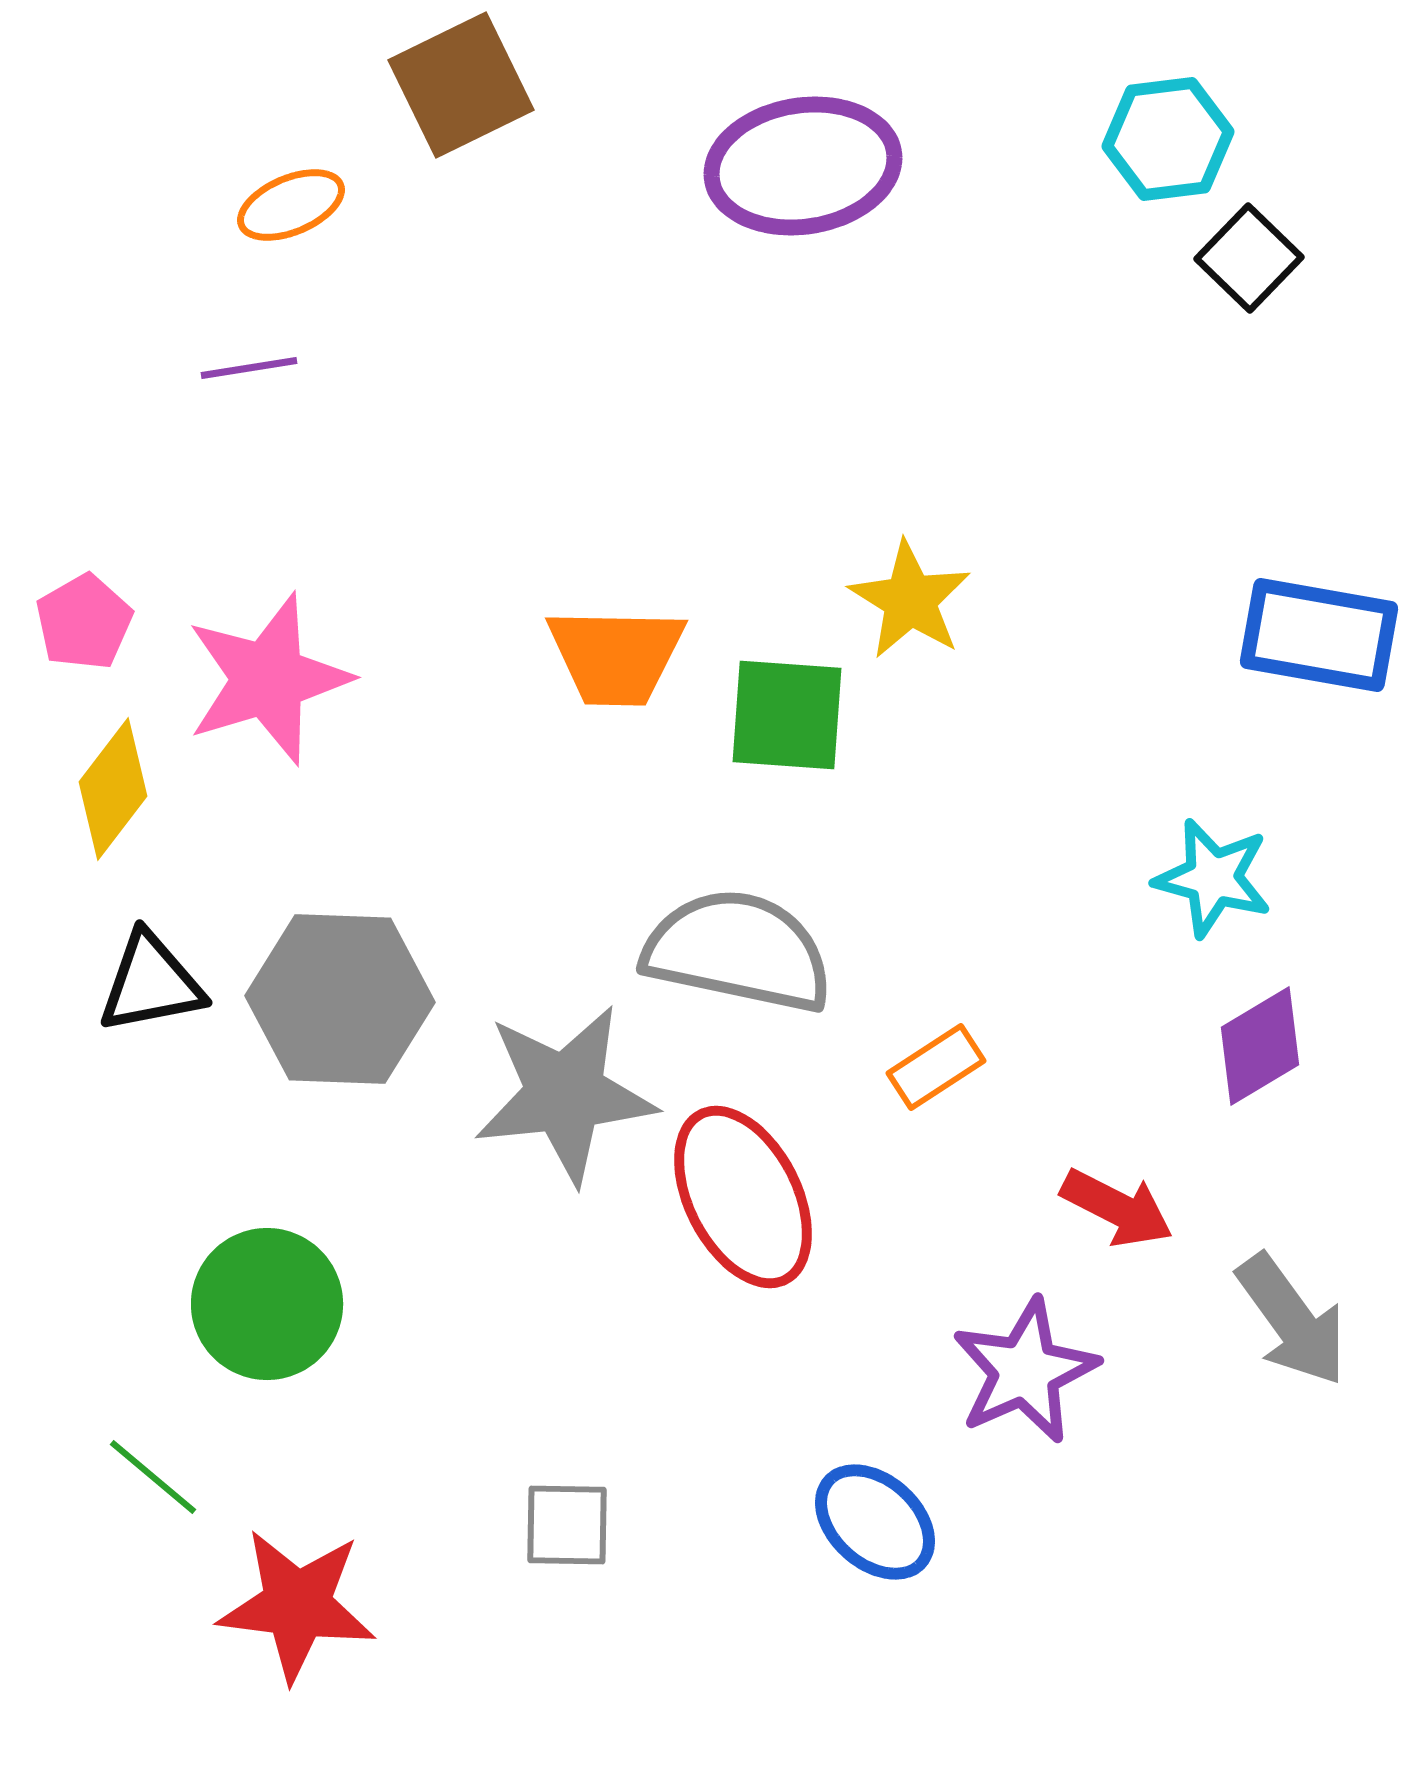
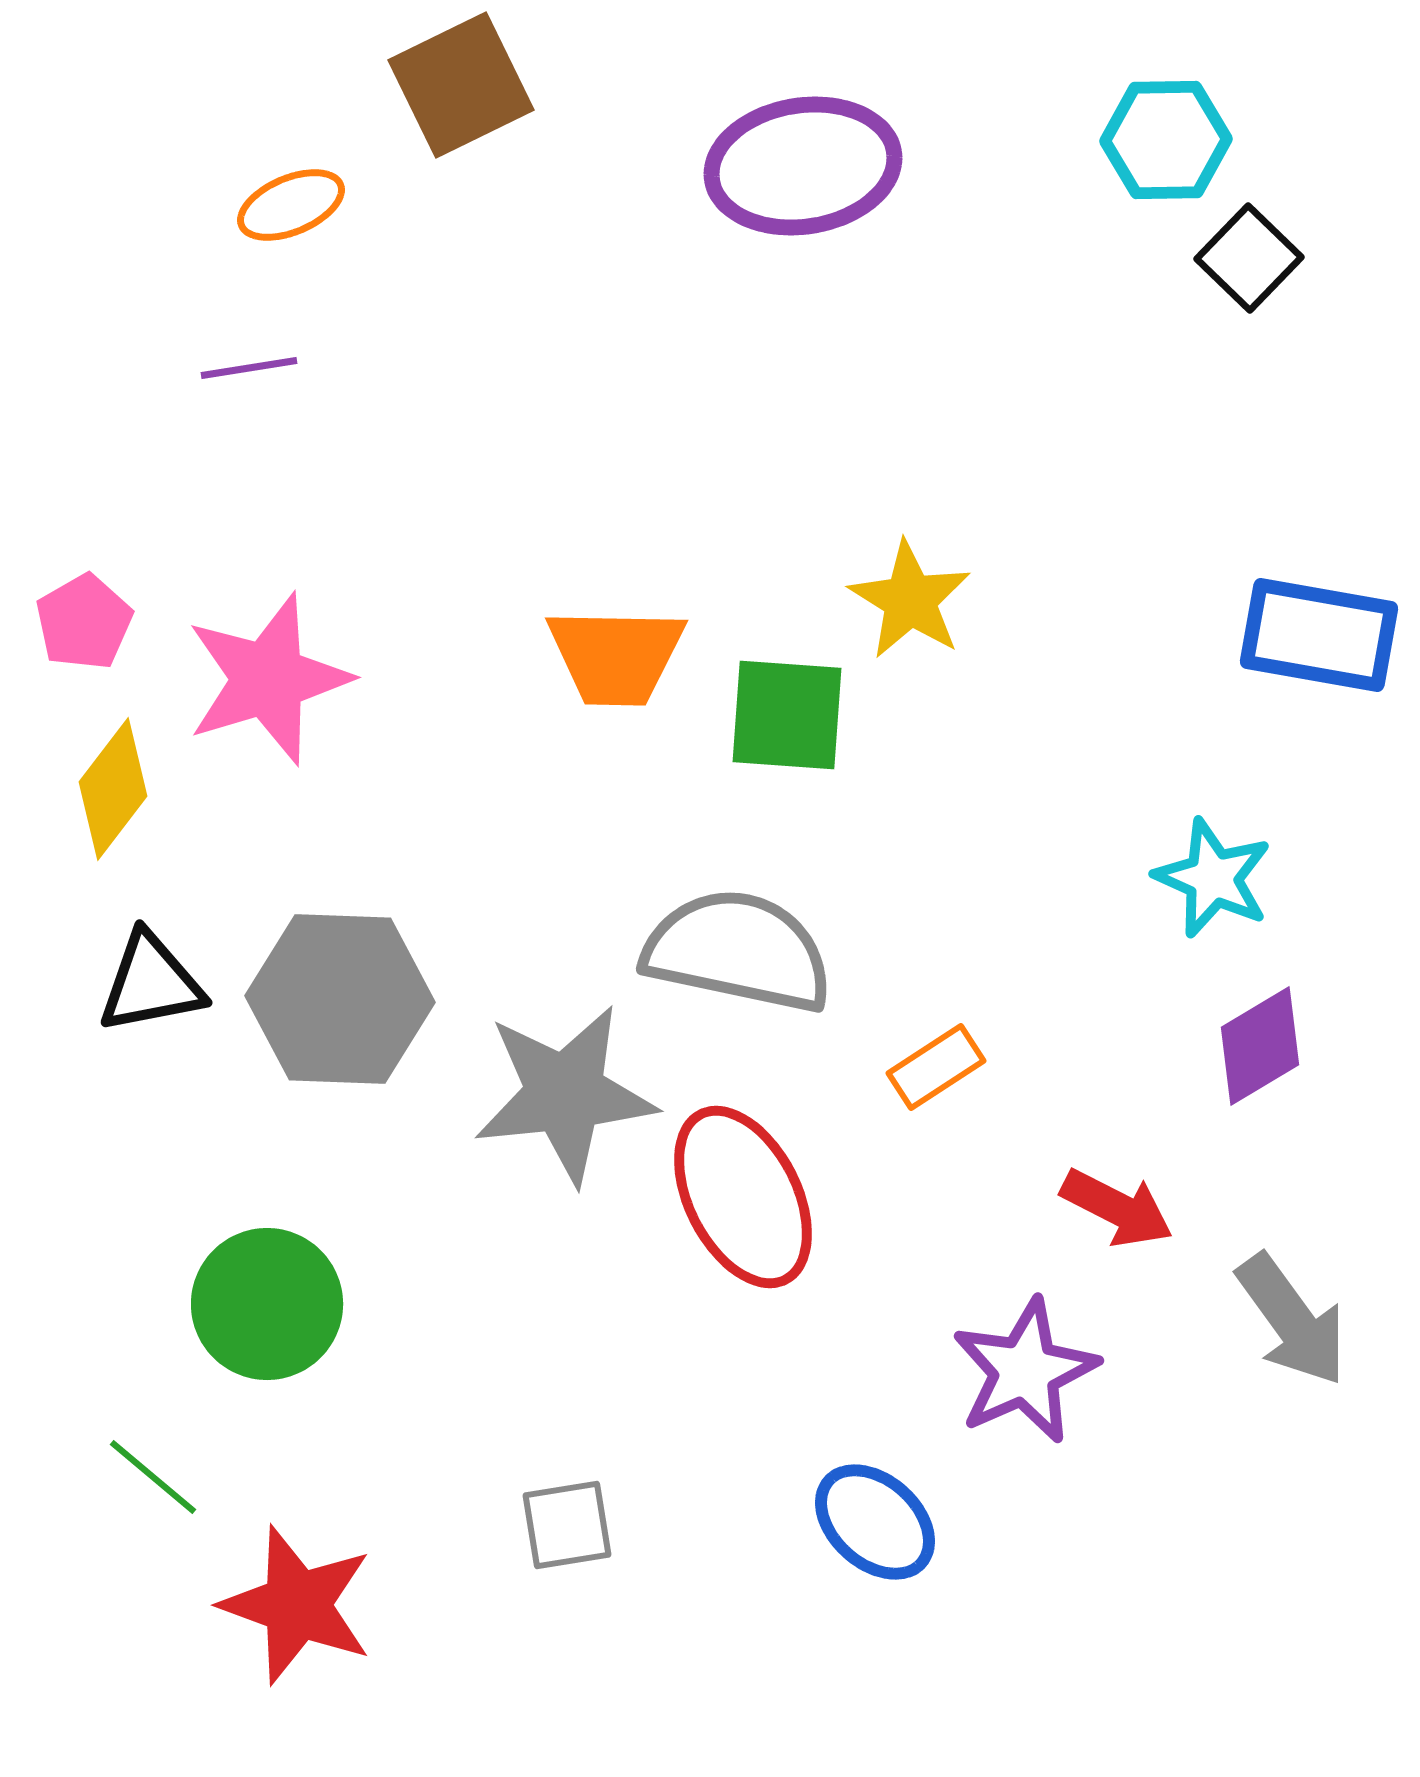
cyan hexagon: moved 2 px left, 1 px down; rotated 6 degrees clockwise
cyan star: rotated 9 degrees clockwise
gray square: rotated 10 degrees counterclockwise
red star: rotated 13 degrees clockwise
